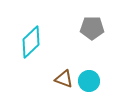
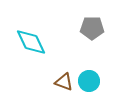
cyan diamond: rotated 72 degrees counterclockwise
brown triangle: moved 3 px down
